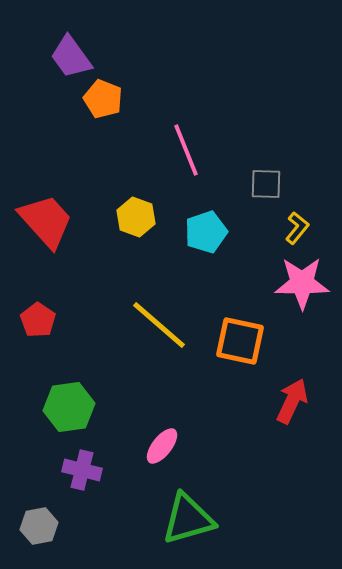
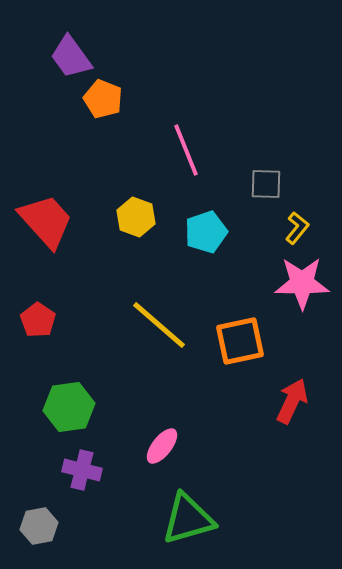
orange square: rotated 24 degrees counterclockwise
